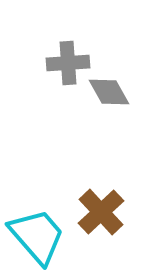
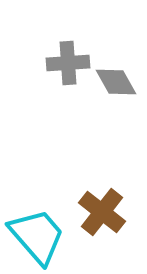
gray diamond: moved 7 px right, 10 px up
brown cross: moved 1 px right; rotated 9 degrees counterclockwise
